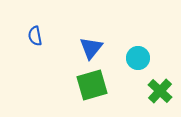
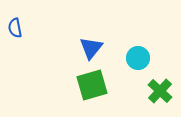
blue semicircle: moved 20 px left, 8 px up
